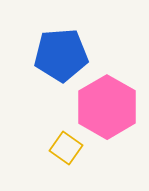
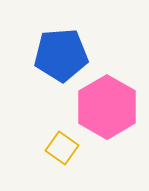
yellow square: moved 4 px left
